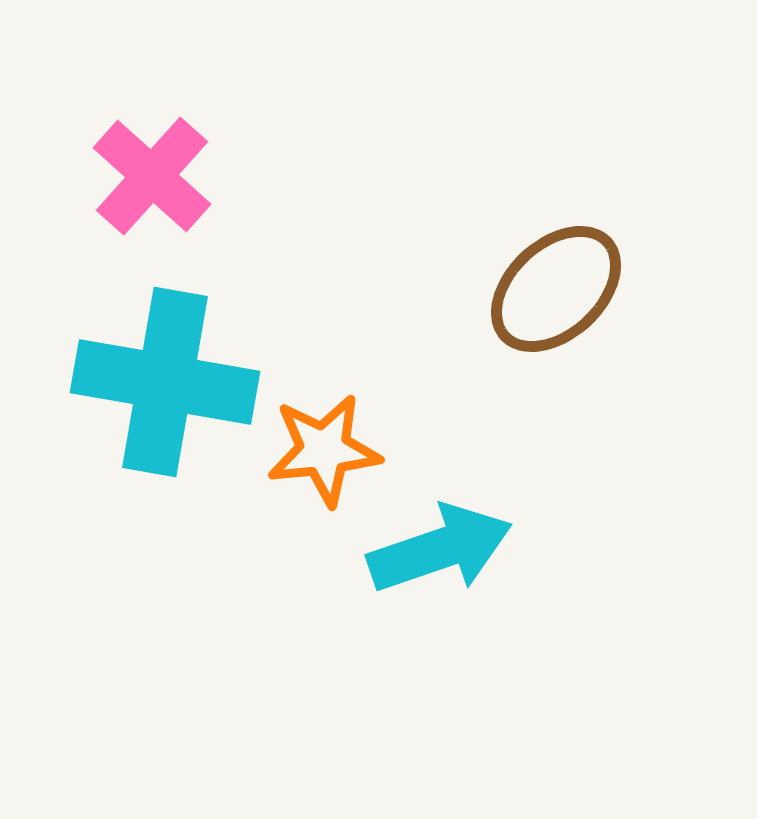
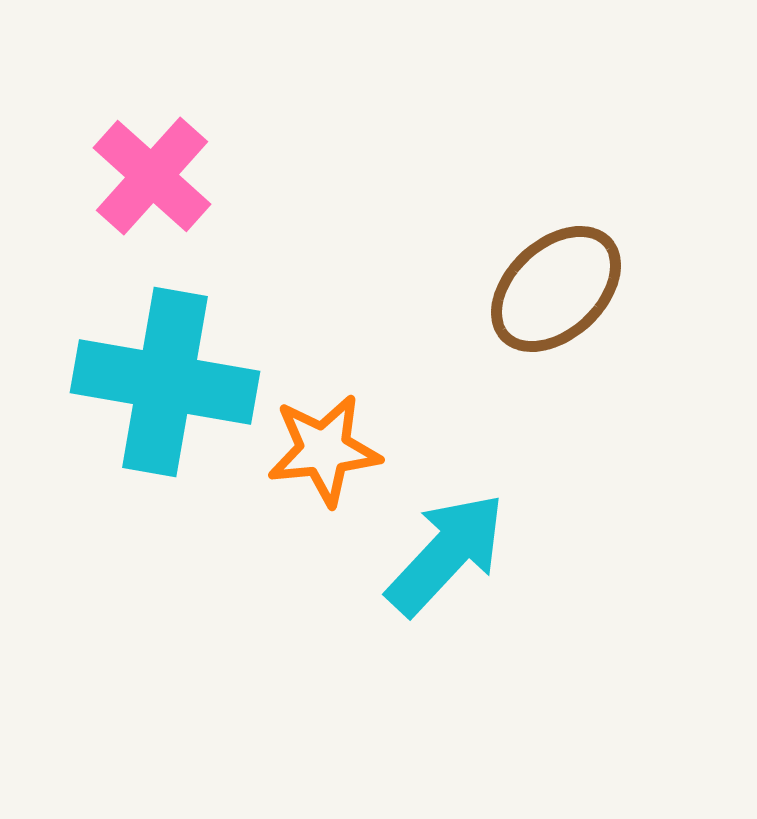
cyan arrow: moved 6 px right, 5 px down; rotated 28 degrees counterclockwise
